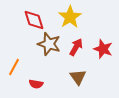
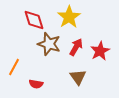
yellow star: moved 1 px left
red star: moved 3 px left, 2 px down; rotated 24 degrees clockwise
